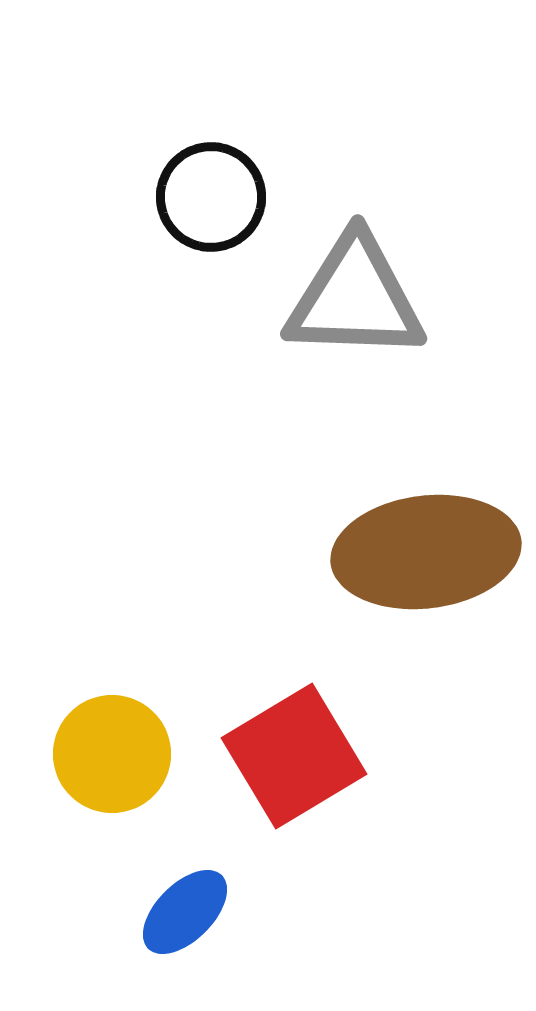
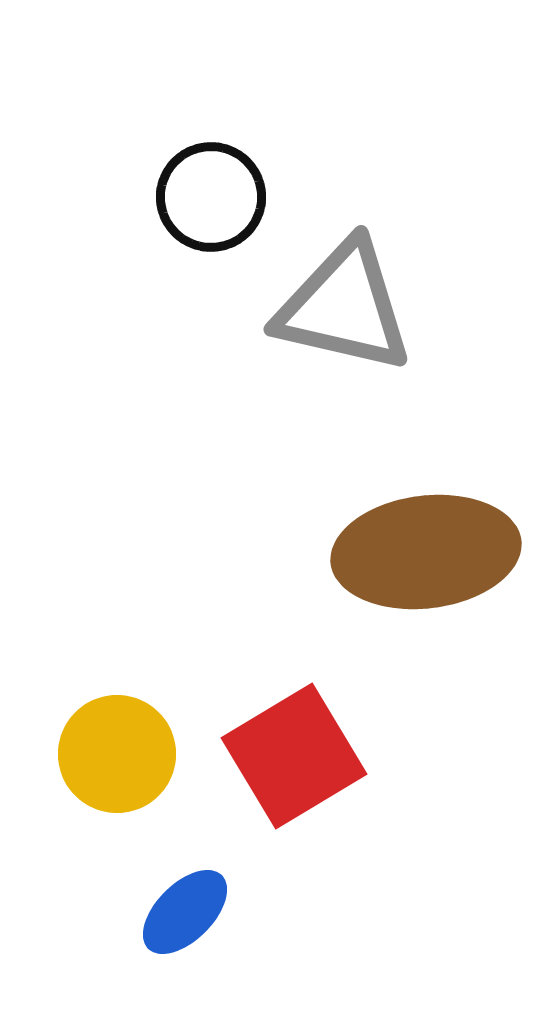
gray triangle: moved 11 px left, 9 px down; rotated 11 degrees clockwise
yellow circle: moved 5 px right
